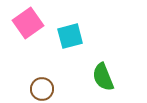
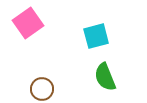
cyan square: moved 26 px right
green semicircle: moved 2 px right
